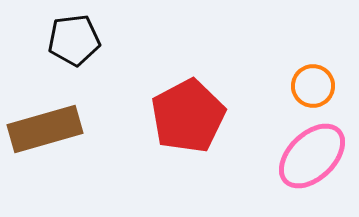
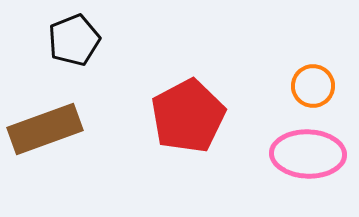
black pentagon: rotated 15 degrees counterclockwise
brown rectangle: rotated 4 degrees counterclockwise
pink ellipse: moved 4 px left, 2 px up; rotated 46 degrees clockwise
